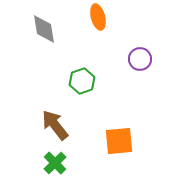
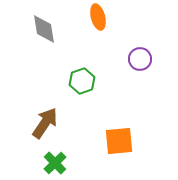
brown arrow: moved 10 px left, 2 px up; rotated 72 degrees clockwise
